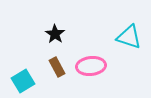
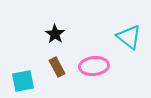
cyan triangle: rotated 20 degrees clockwise
pink ellipse: moved 3 px right
cyan square: rotated 20 degrees clockwise
